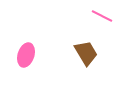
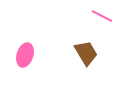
pink ellipse: moved 1 px left
